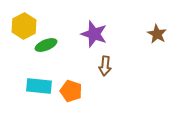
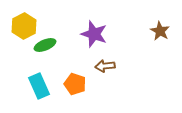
brown star: moved 3 px right, 3 px up
green ellipse: moved 1 px left
brown arrow: rotated 78 degrees clockwise
cyan rectangle: rotated 60 degrees clockwise
orange pentagon: moved 4 px right, 7 px up
